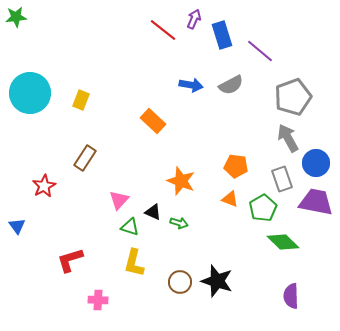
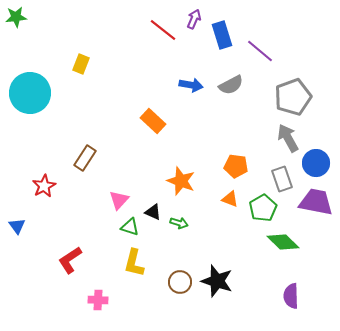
yellow rectangle: moved 36 px up
red L-shape: rotated 16 degrees counterclockwise
